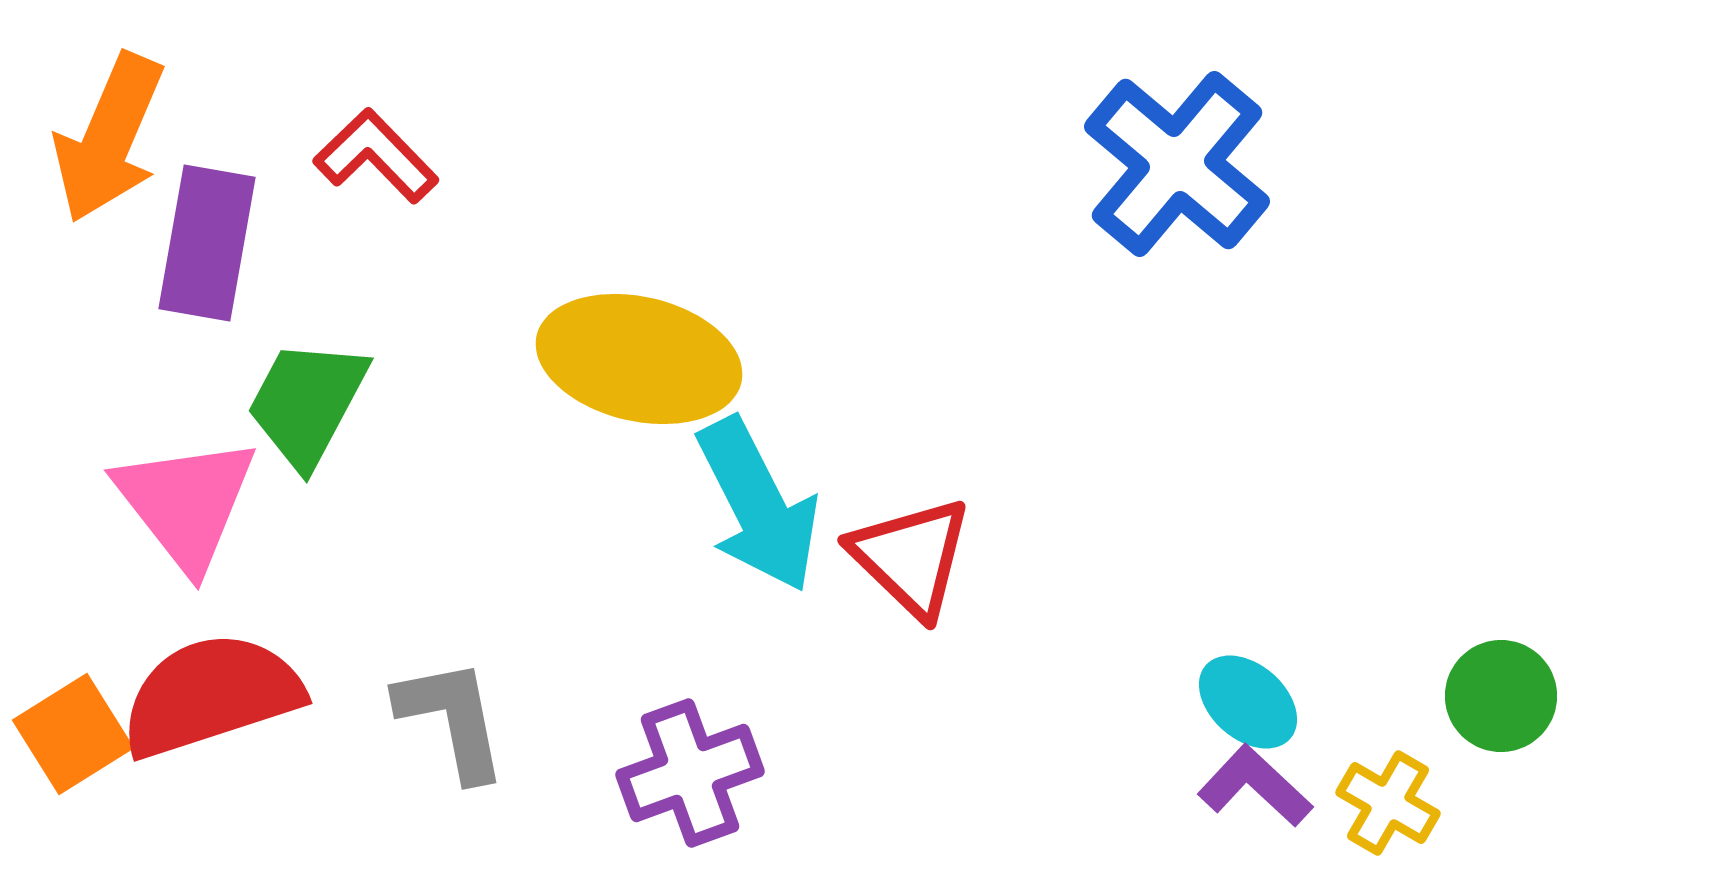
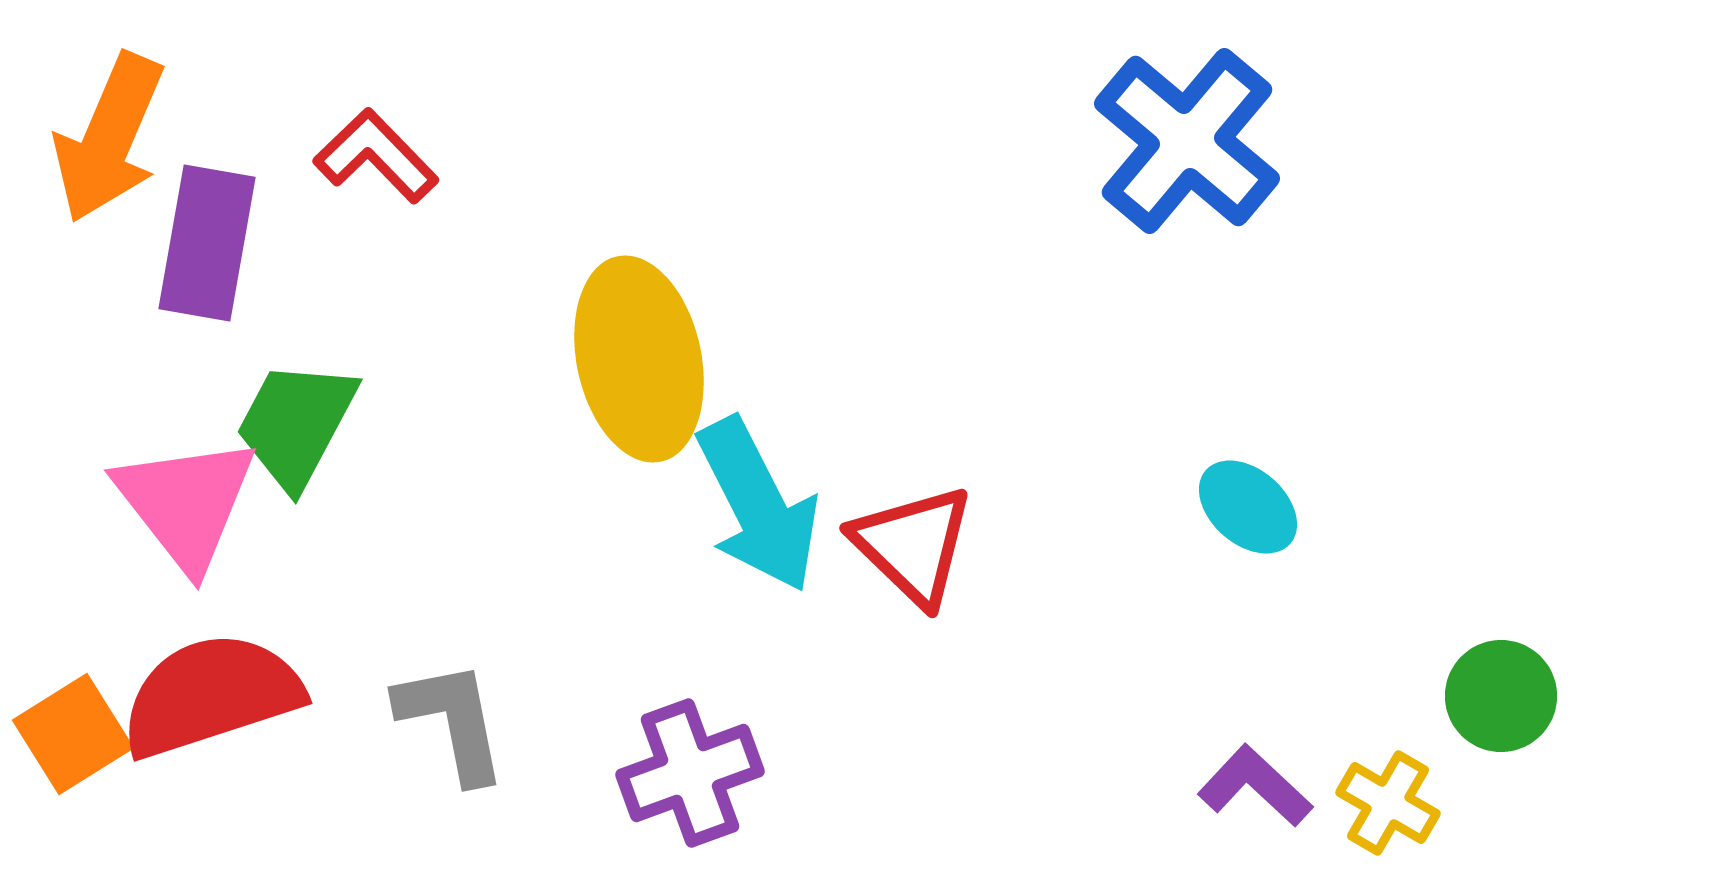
blue cross: moved 10 px right, 23 px up
yellow ellipse: rotated 65 degrees clockwise
green trapezoid: moved 11 px left, 21 px down
red triangle: moved 2 px right, 12 px up
cyan ellipse: moved 195 px up
gray L-shape: moved 2 px down
